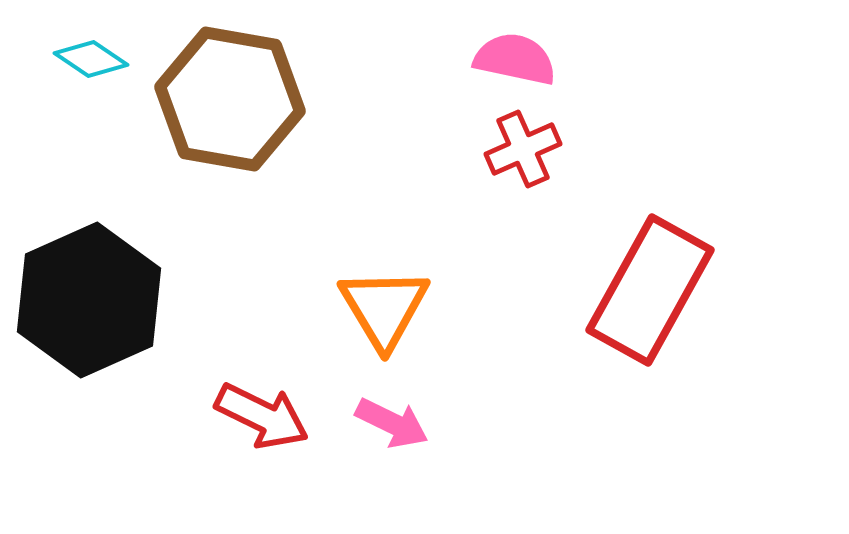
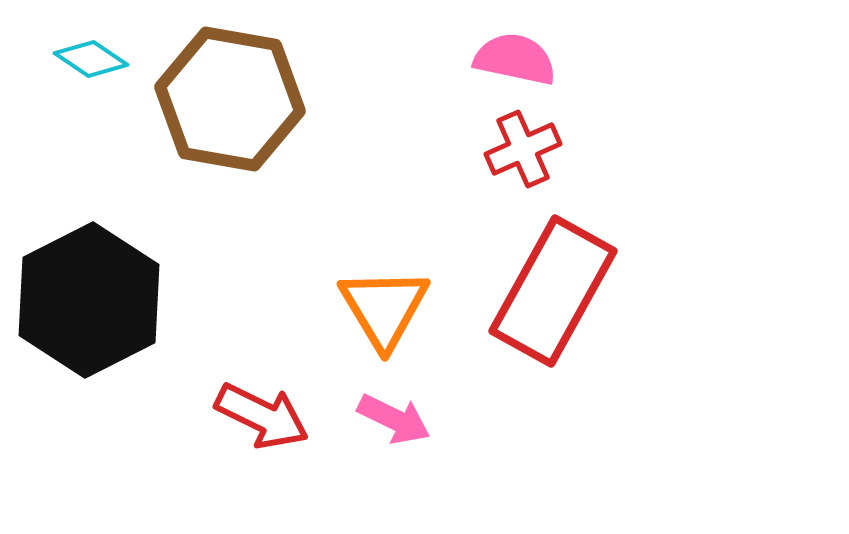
red rectangle: moved 97 px left, 1 px down
black hexagon: rotated 3 degrees counterclockwise
pink arrow: moved 2 px right, 4 px up
